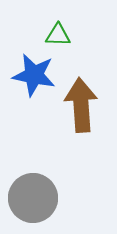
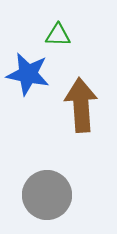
blue star: moved 6 px left, 1 px up
gray circle: moved 14 px right, 3 px up
